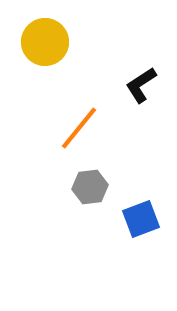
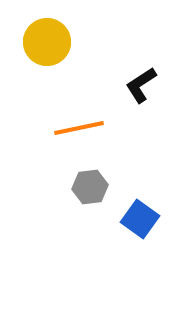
yellow circle: moved 2 px right
orange line: rotated 39 degrees clockwise
blue square: moved 1 px left; rotated 33 degrees counterclockwise
